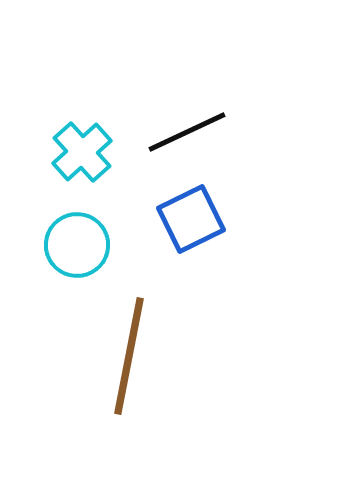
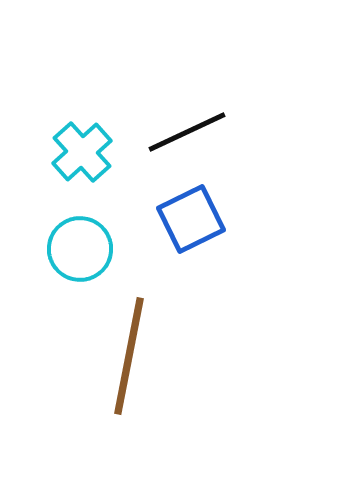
cyan circle: moved 3 px right, 4 px down
